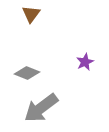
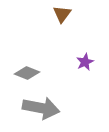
brown triangle: moved 31 px right
gray arrow: rotated 132 degrees counterclockwise
